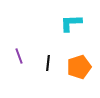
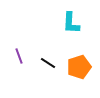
cyan L-shape: rotated 85 degrees counterclockwise
black line: rotated 63 degrees counterclockwise
